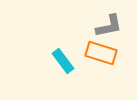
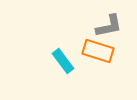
orange rectangle: moved 3 px left, 2 px up
